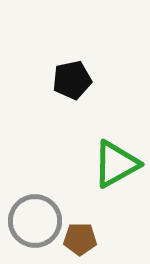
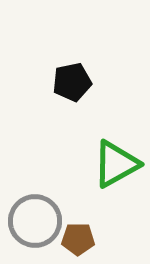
black pentagon: moved 2 px down
brown pentagon: moved 2 px left
